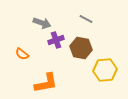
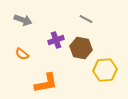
gray arrow: moved 19 px left, 3 px up
